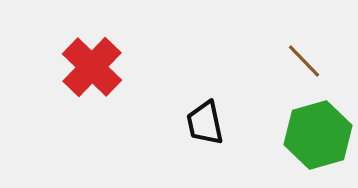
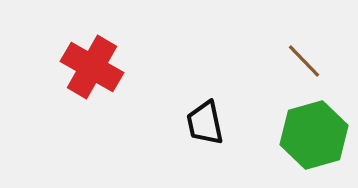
red cross: rotated 14 degrees counterclockwise
green hexagon: moved 4 px left
